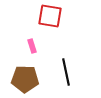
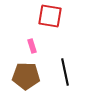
black line: moved 1 px left
brown pentagon: moved 1 px right, 3 px up
